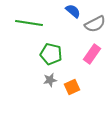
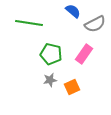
pink rectangle: moved 8 px left
